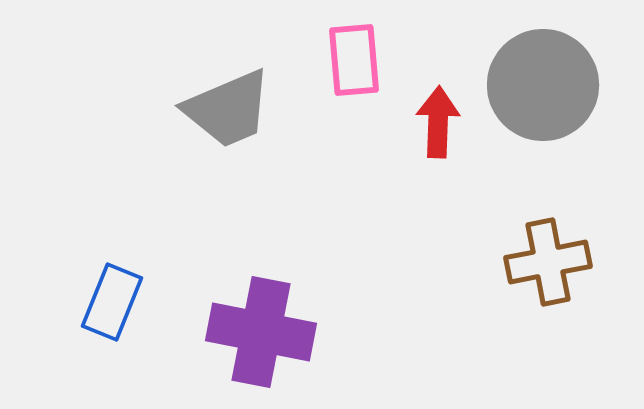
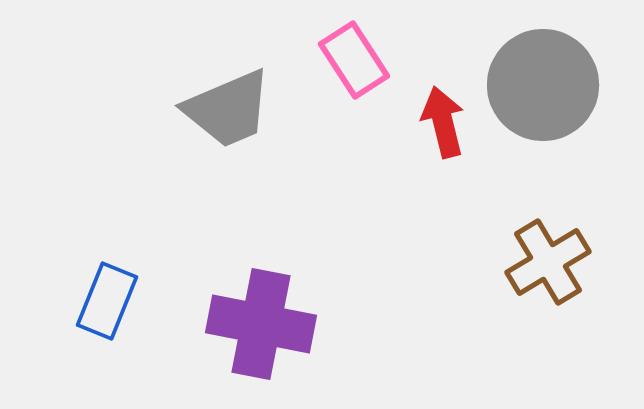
pink rectangle: rotated 28 degrees counterclockwise
red arrow: moved 5 px right; rotated 16 degrees counterclockwise
brown cross: rotated 20 degrees counterclockwise
blue rectangle: moved 5 px left, 1 px up
purple cross: moved 8 px up
